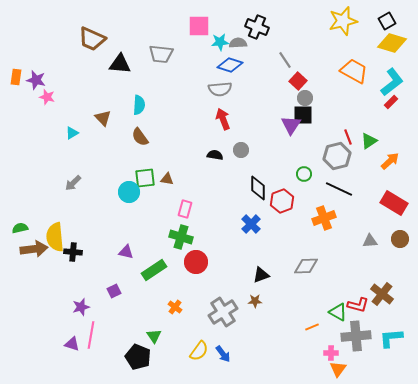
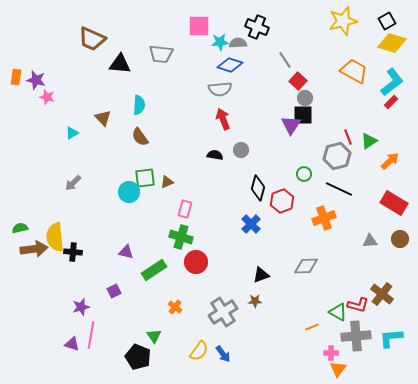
brown triangle at (167, 179): moved 3 px down; rotated 32 degrees counterclockwise
black diamond at (258, 188): rotated 15 degrees clockwise
